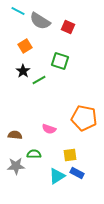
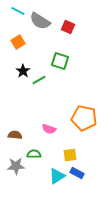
orange square: moved 7 px left, 4 px up
